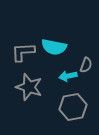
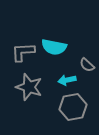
gray semicircle: moved 1 px right; rotated 112 degrees clockwise
cyan arrow: moved 1 px left, 4 px down
